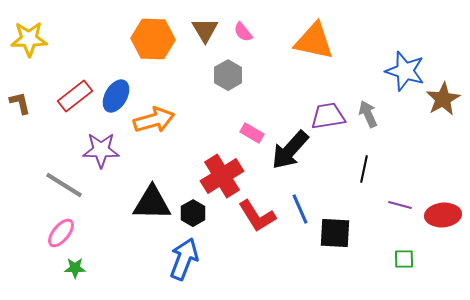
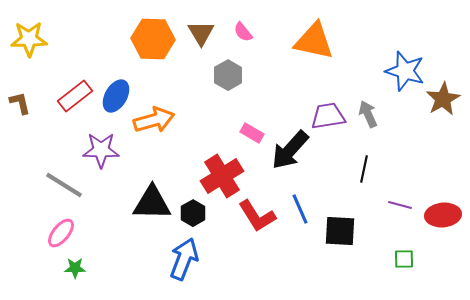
brown triangle: moved 4 px left, 3 px down
black square: moved 5 px right, 2 px up
